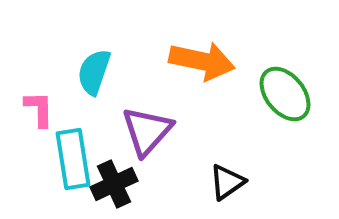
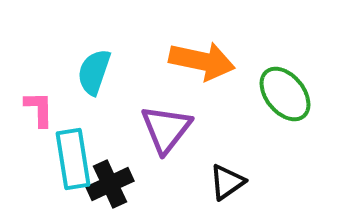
purple triangle: moved 19 px right, 2 px up; rotated 4 degrees counterclockwise
black cross: moved 4 px left
